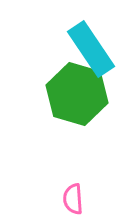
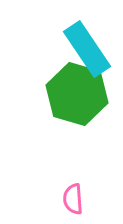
cyan rectangle: moved 4 px left
